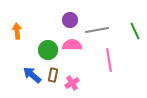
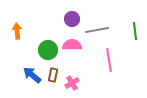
purple circle: moved 2 px right, 1 px up
green line: rotated 18 degrees clockwise
